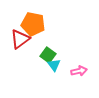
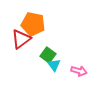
red triangle: moved 1 px right
pink arrow: rotated 28 degrees clockwise
